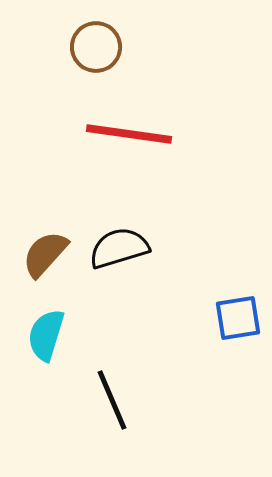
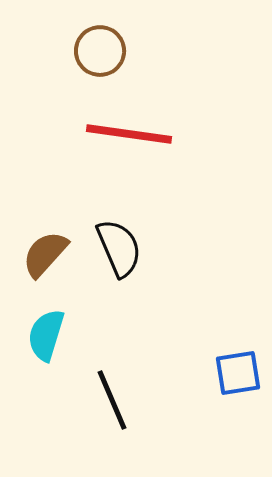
brown circle: moved 4 px right, 4 px down
black semicircle: rotated 84 degrees clockwise
blue square: moved 55 px down
